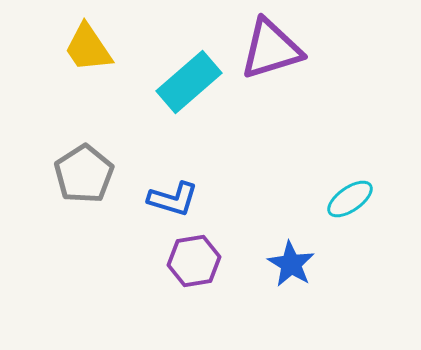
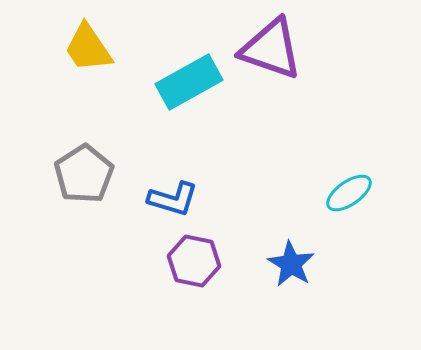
purple triangle: rotated 36 degrees clockwise
cyan rectangle: rotated 12 degrees clockwise
cyan ellipse: moved 1 px left, 6 px up
purple hexagon: rotated 21 degrees clockwise
